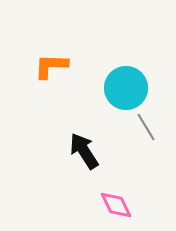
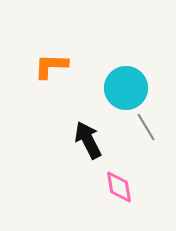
black arrow: moved 4 px right, 11 px up; rotated 6 degrees clockwise
pink diamond: moved 3 px right, 18 px up; rotated 16 degrees clockwise
